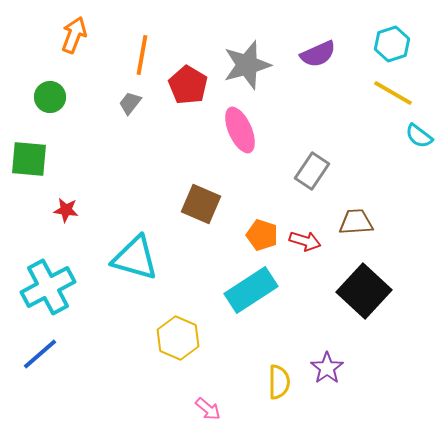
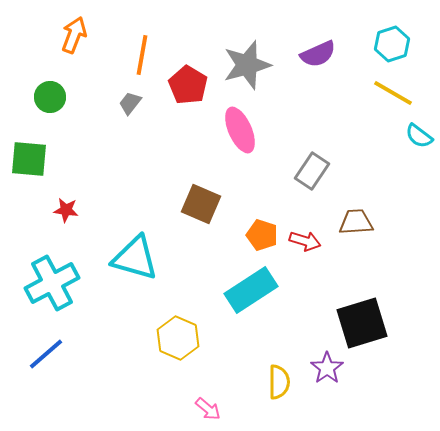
cyan cross: moved 4 px right, 4 px up
black square: moved 2 px left, 32 px down; rotated 30 degrees clockwise
blue line: moved 6 px right
